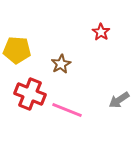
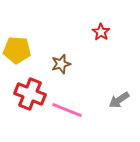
brown star: rotated 12 degrees clockwise
